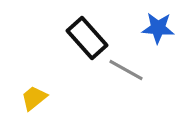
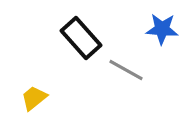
blue star: moved 4 px right, 1 px down
black rectangle: moved 6 px left
